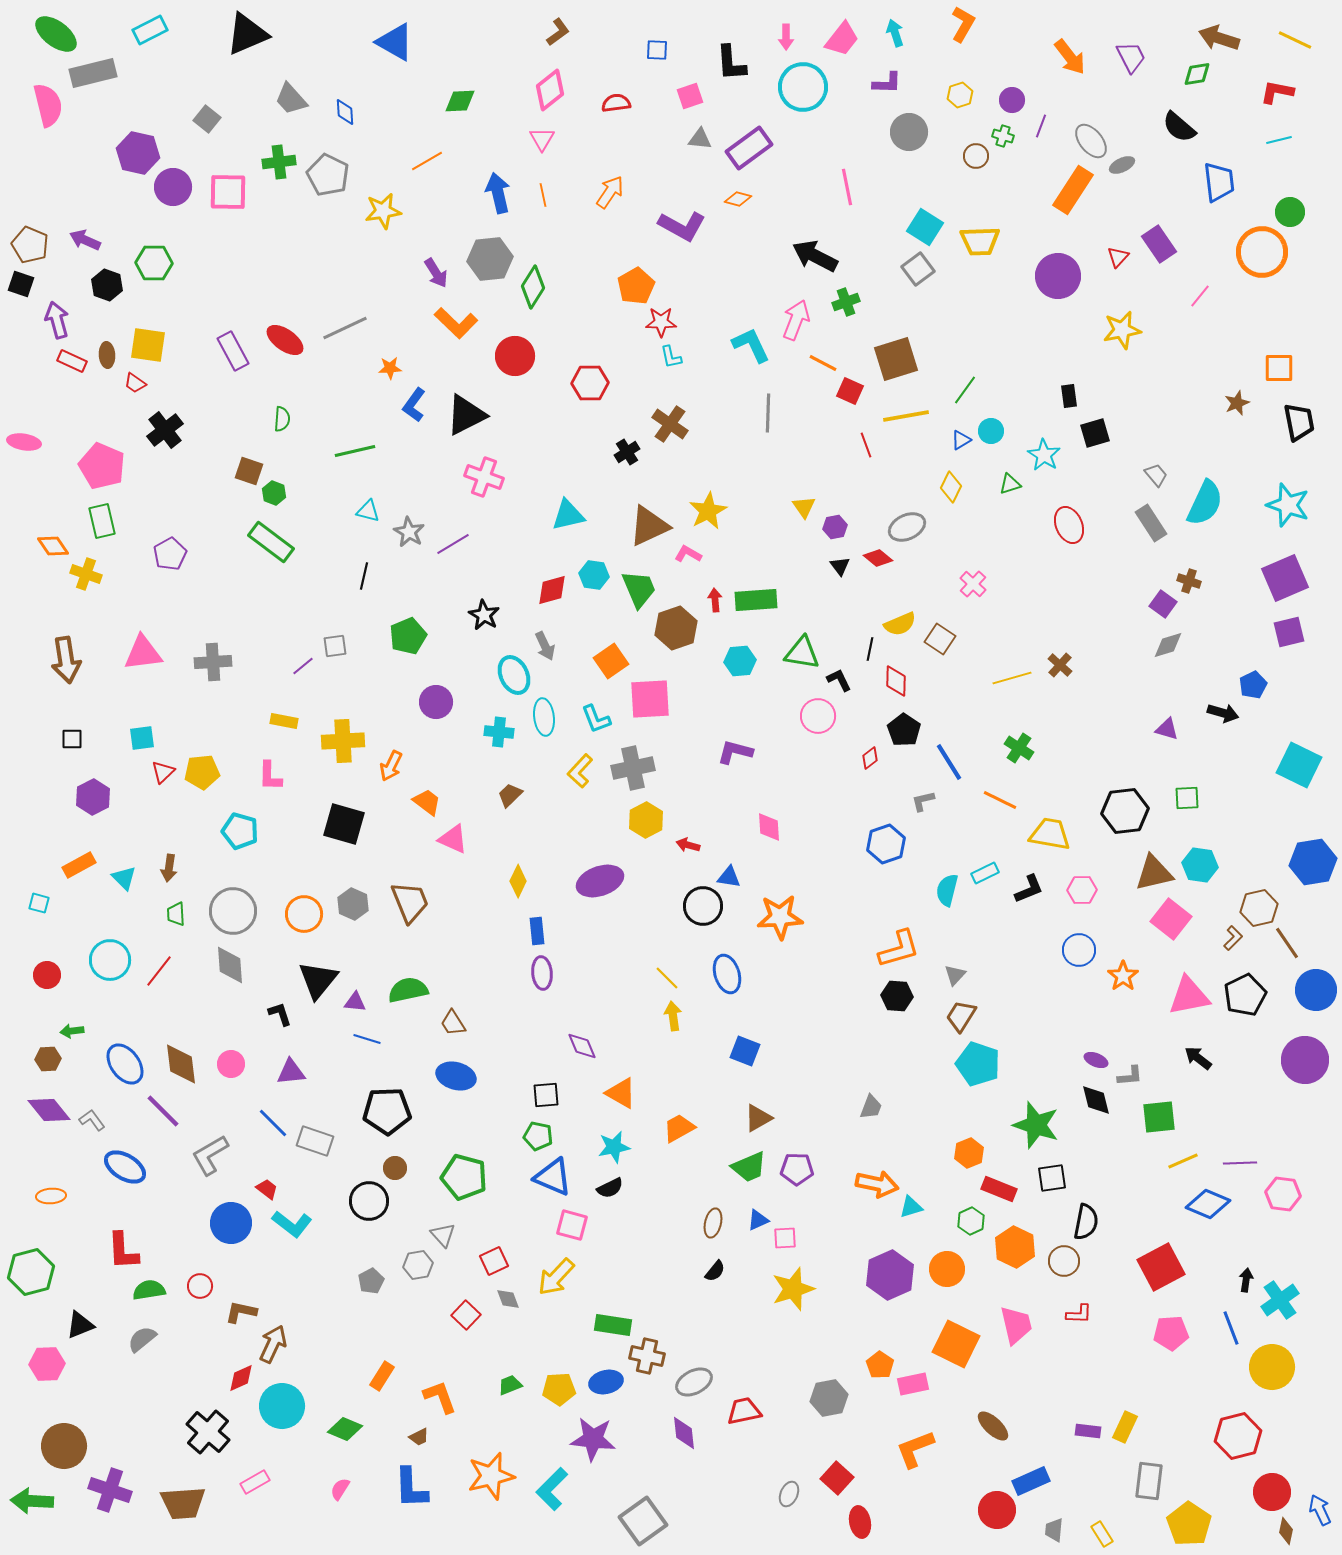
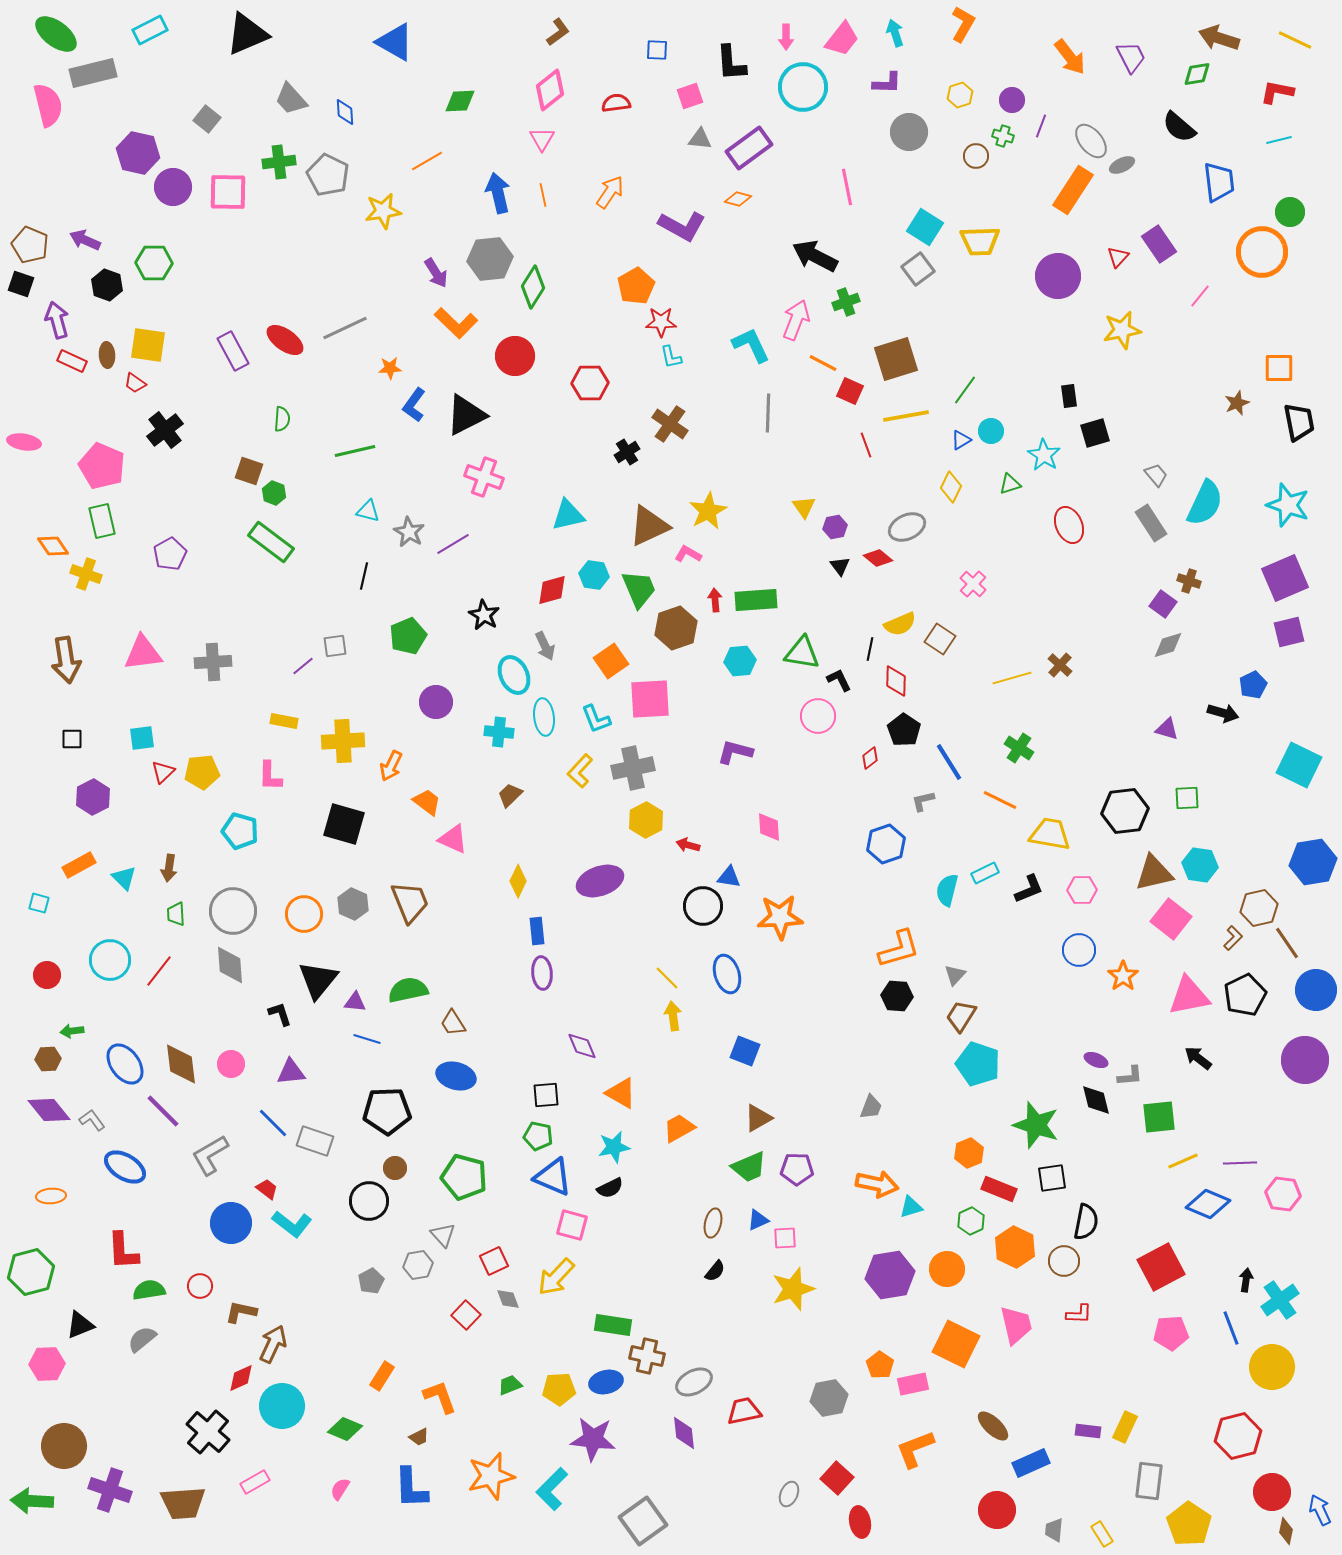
purple hexagon at (890, 1275): rotated 15 degrees clockwise
blue rectangle at (1031, 1481): moved 18 px up
